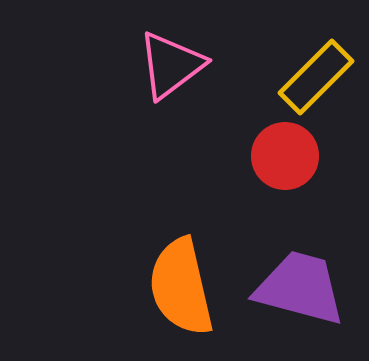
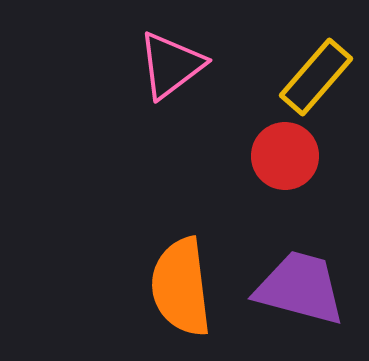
yellow rectangle: rotated 4 degrees counterclockwise
orange semicircle: rotated 6 degrees clockwise
